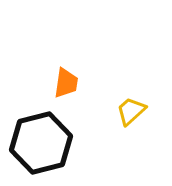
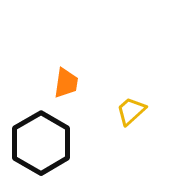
black hexagon: rotated 16 degrees counterclockwise
